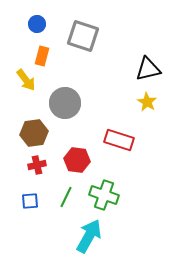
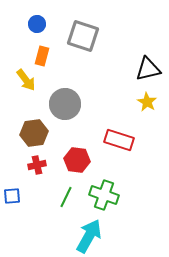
gray circle: moved 1 px down
blue square: moved 18 px left, 5 px up
